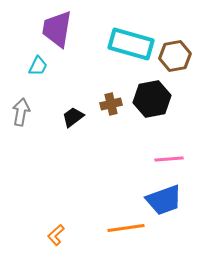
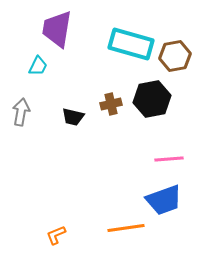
black trapezoid: rotated 130 degrees counterclockwise
orange L-shape: rotated 20 degrees clockwise
